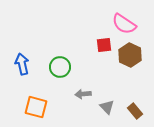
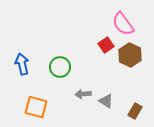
pink semicircle: moved 1 px left; rotated 20 degrees clockwise
red square: moved 2 px right; rotated 28 degrees counterclockwise
gray triangle: moved 1 px left, 6 px up; rotated 14 degrees counterclockwise
brown rectangle: rotated 70 degrees clockwise
